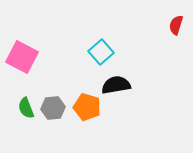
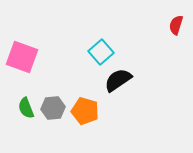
pink square: rotated 8 degrees counterclockwise
black semicircle: moved 2 px right, 5 px up; rotated 24 degrees counterclockwise
orange pentagon: moved 2 px left, 4 px down
